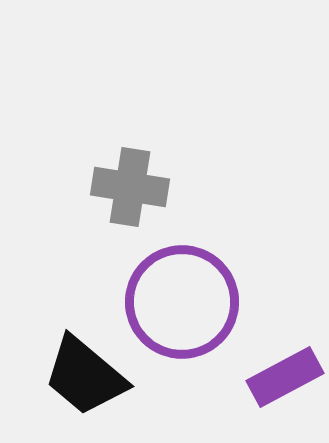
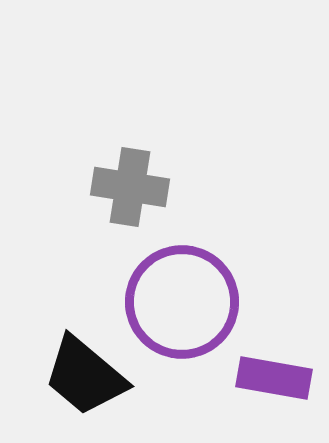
purple rectangle: moved 11 px left, 1 px down; rotated 38 degrees clockwise
